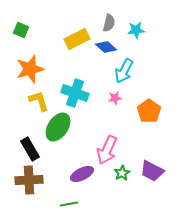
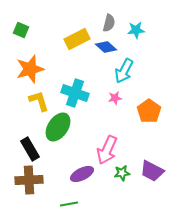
green star: rotated 21 degrees clockwise
